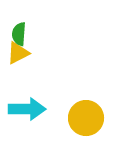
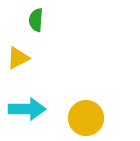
green semicircle: moved 17 px right, 14 px up
yellow triangle: moved 5 px down
